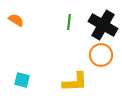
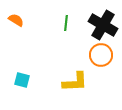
green line: moved 3 px left, 1 px down
